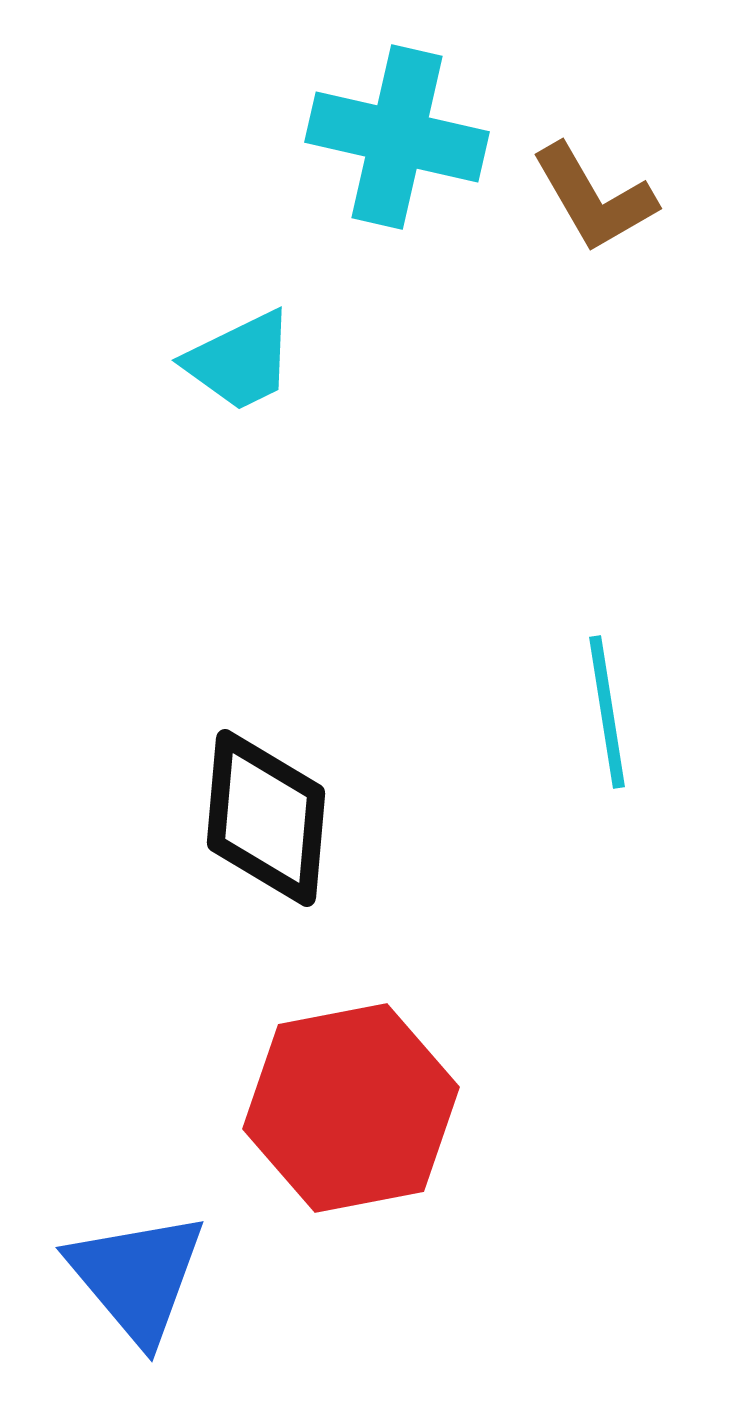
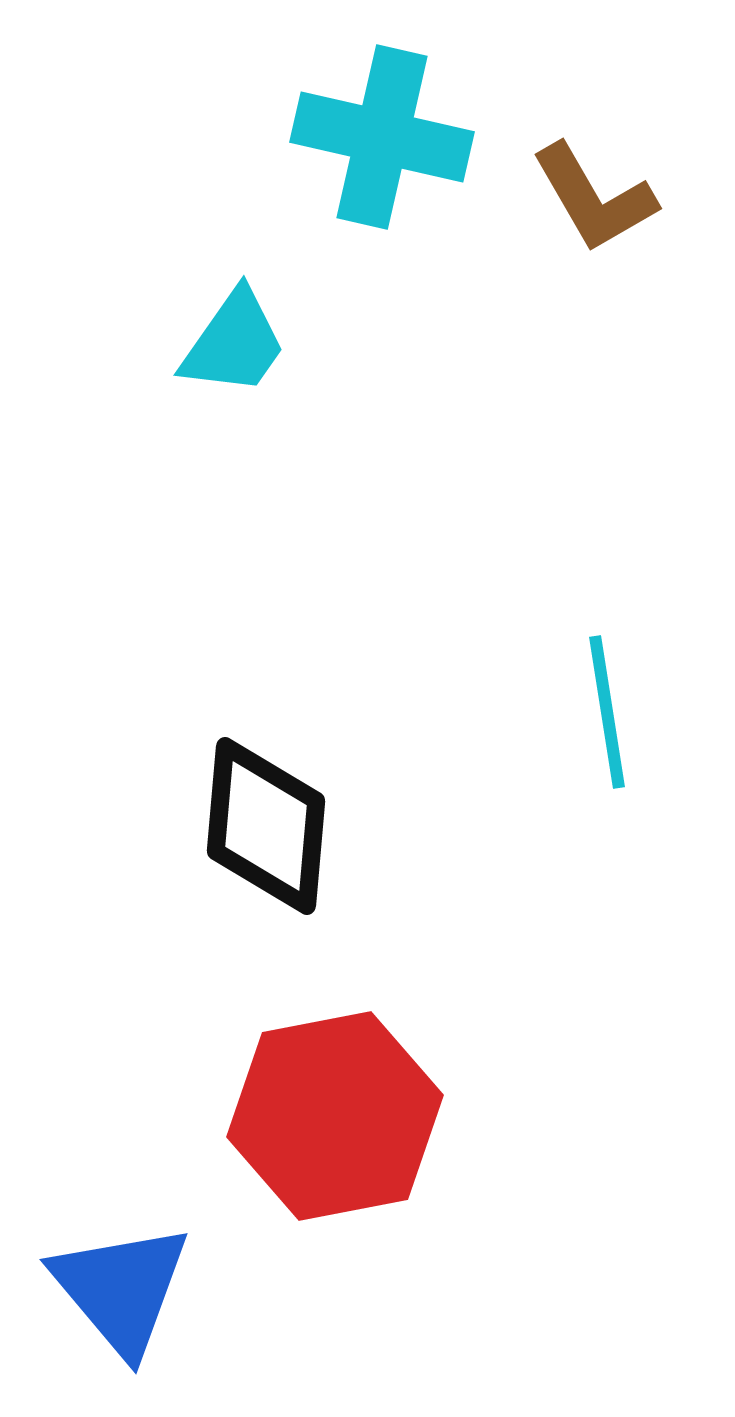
cyan cross: moved 15 px left
cyan trapezoid: moved 6 px left, 18 px up; rotated 29 degrees counterclockwise
black diamond: moved 8 px down
red hexagon: moved 16 px left, 8 px down
blue triangle: moved 16 px left, 12 px down
